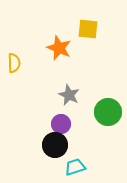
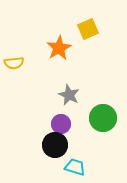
yellow square: rotated 30 degrees counterclockwise
orange star: rotated 20 degrees clockwise
yellow semicircle: rotated 84 degrees clockwise
green circle: moved 5 px left, 6 px down
cyan trapezoid: rotated 35 degrees clockwise
